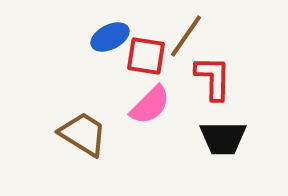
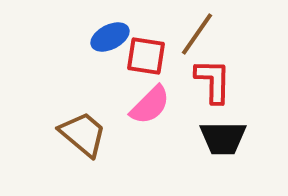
brown line: moved 11 px right, 2 px up
red L-shape: moved 3 px down
brown trapezoid: rotated 8 degrees clockwise
